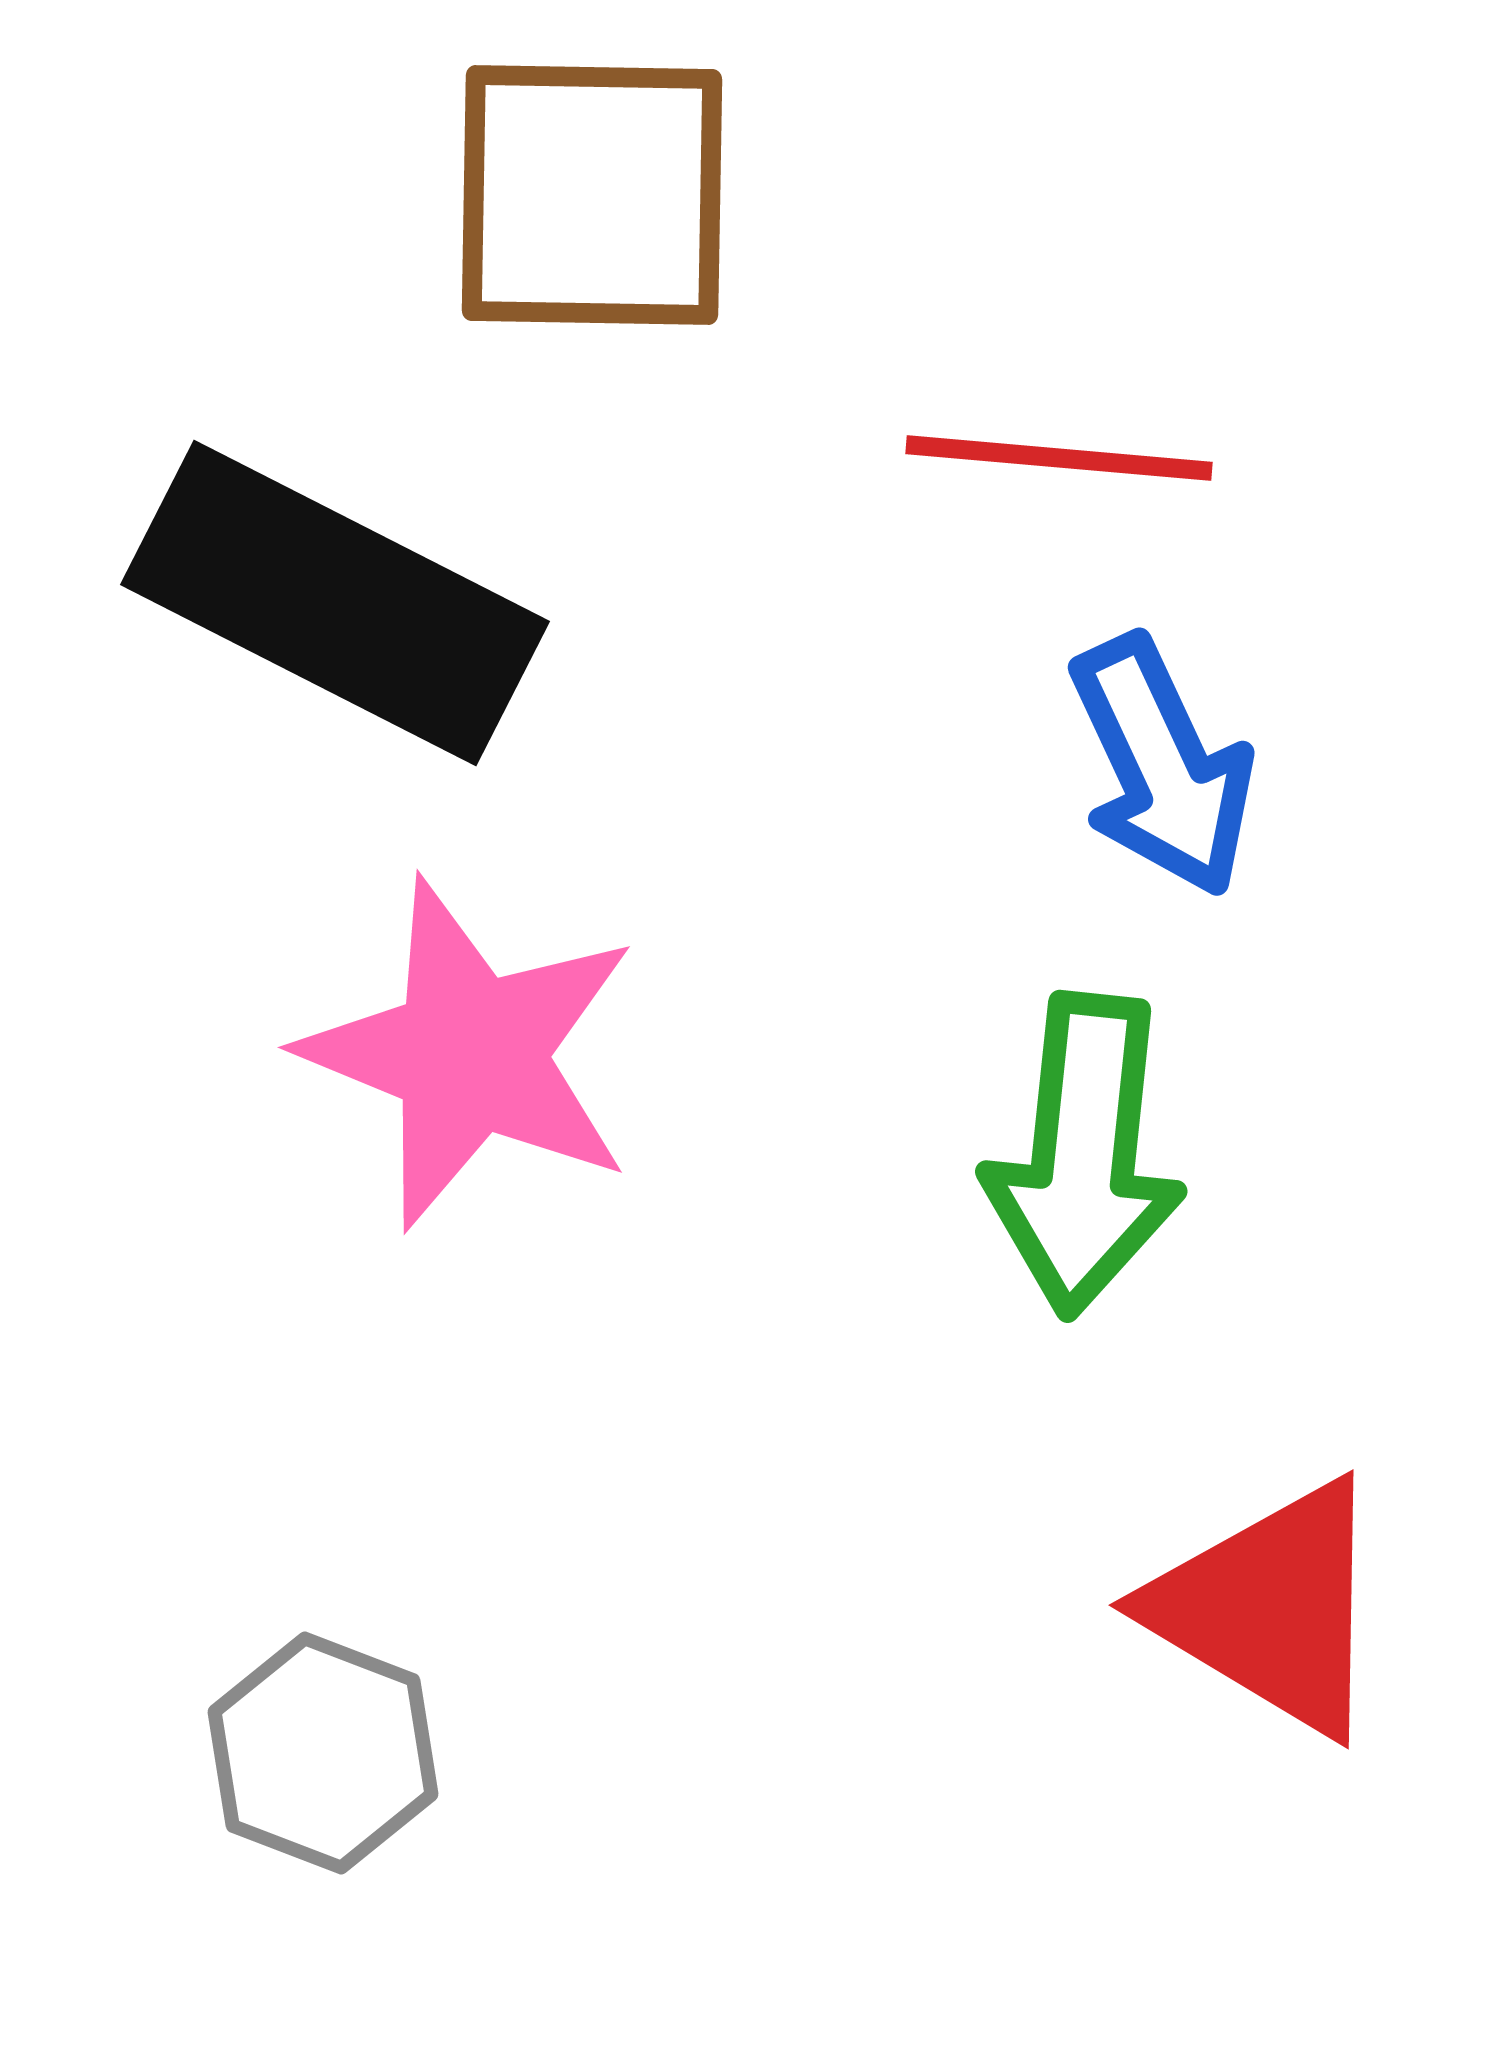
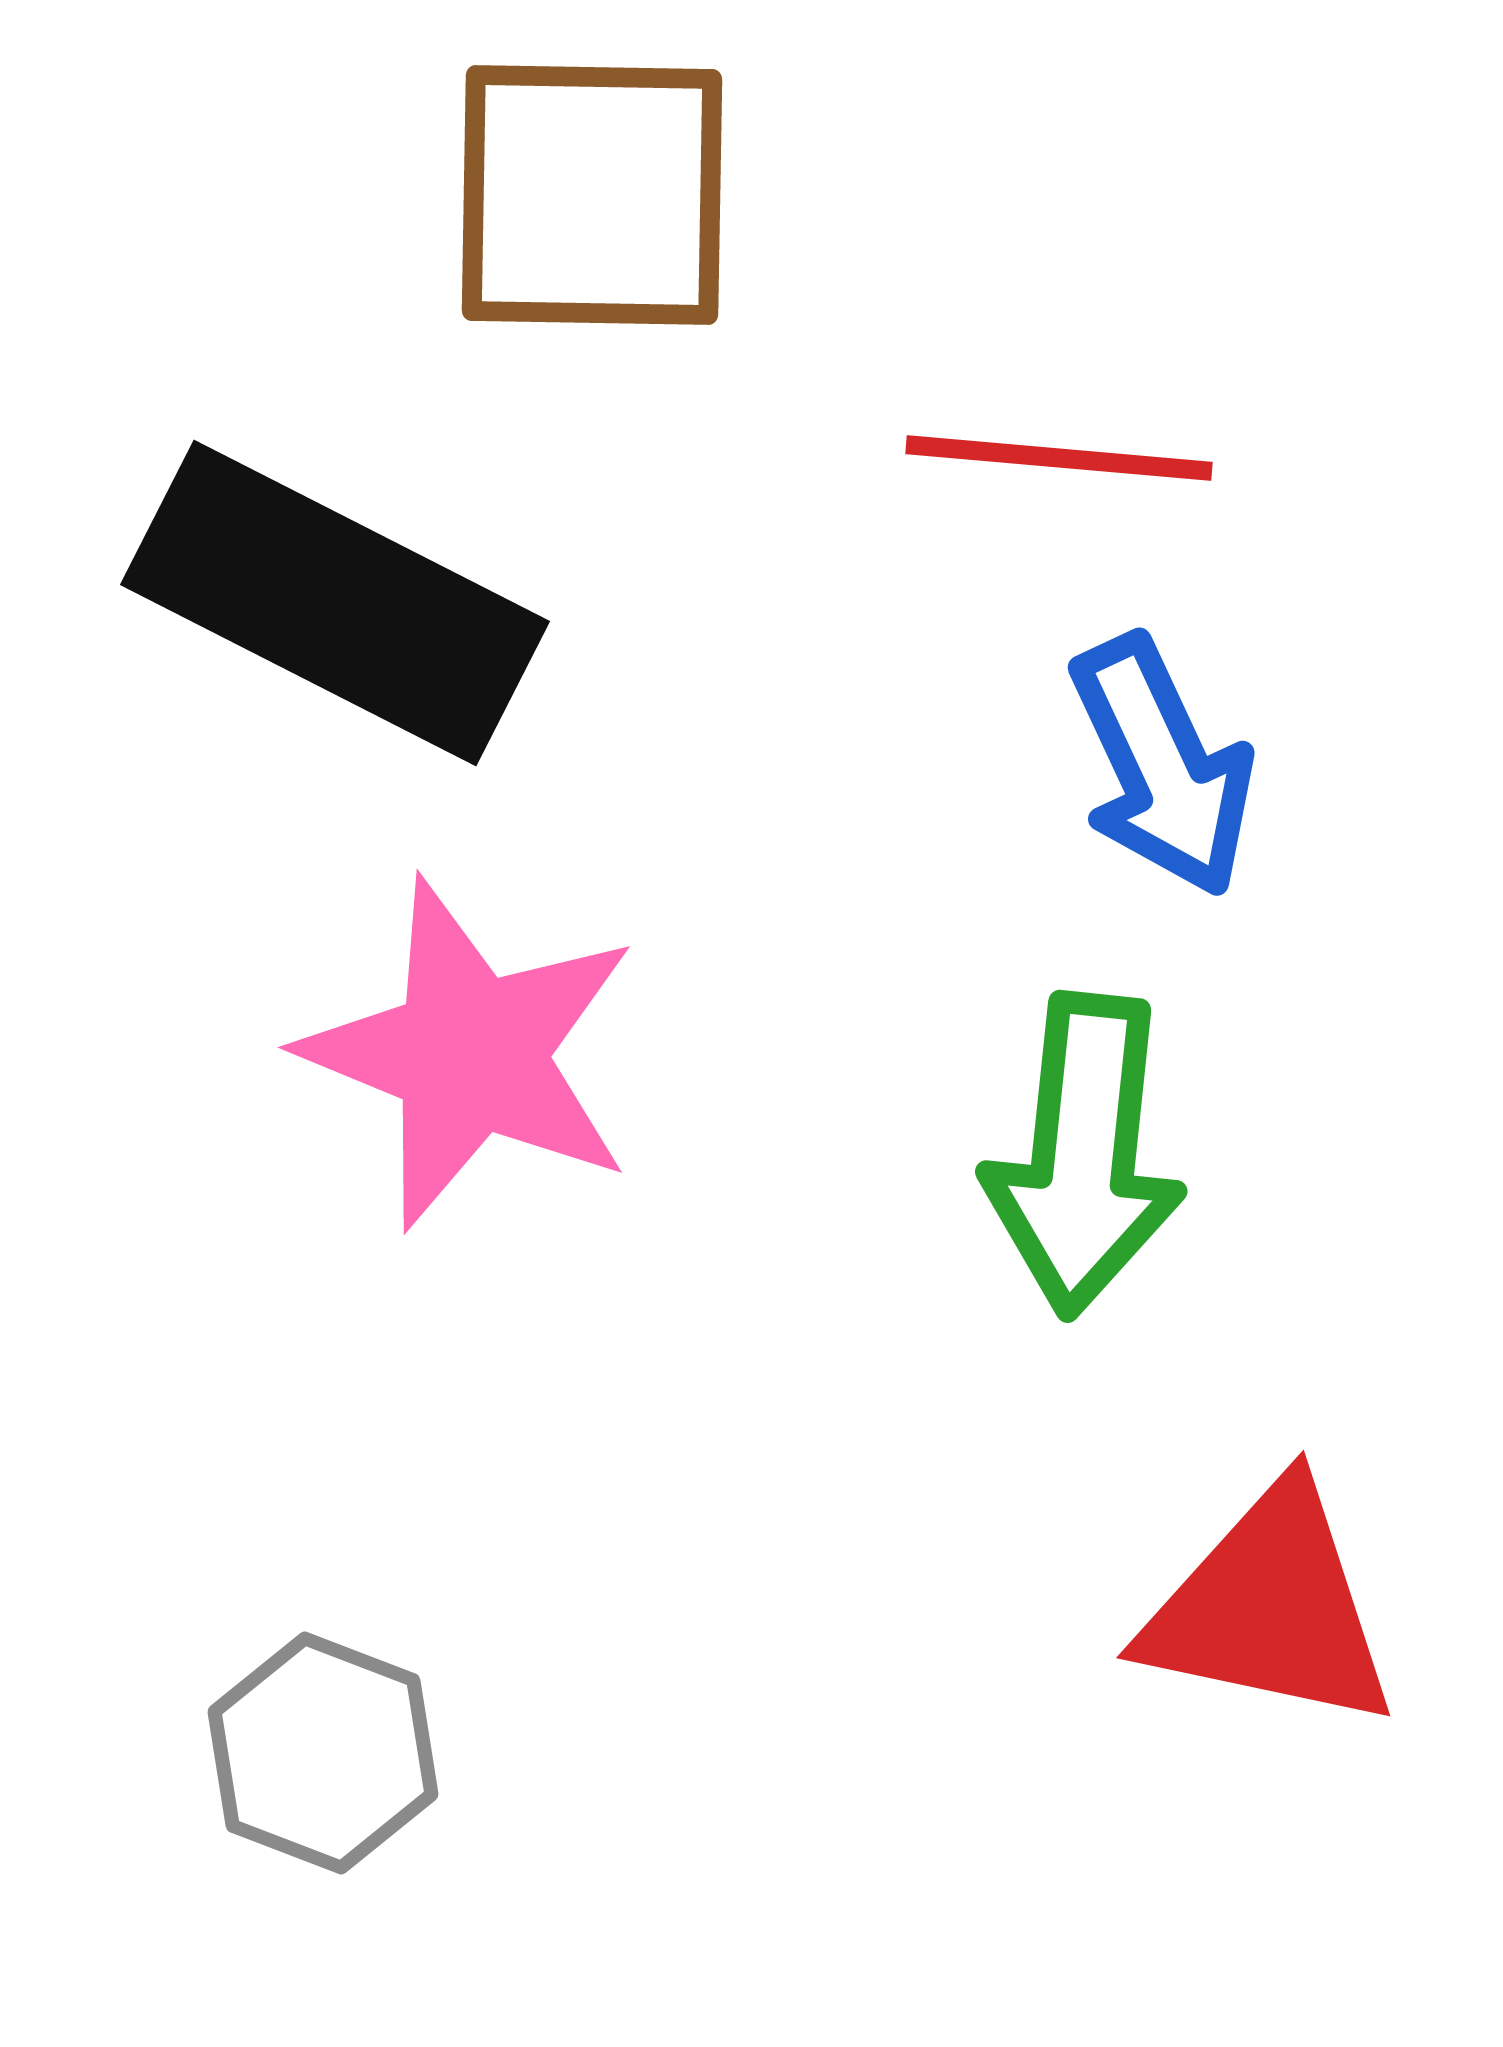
red triangle: rotated 19 degrees counterclockwise
